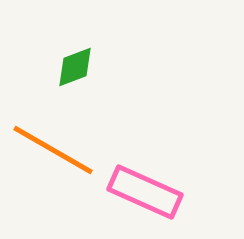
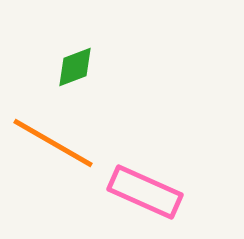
orange line: moved 7 px up
